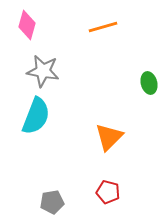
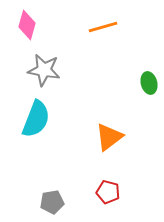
gray star: moved 1 px right, 1 px up
cyan semicircle: moved 3 px down
orange triangle: rotated 8 degrees clockwise
